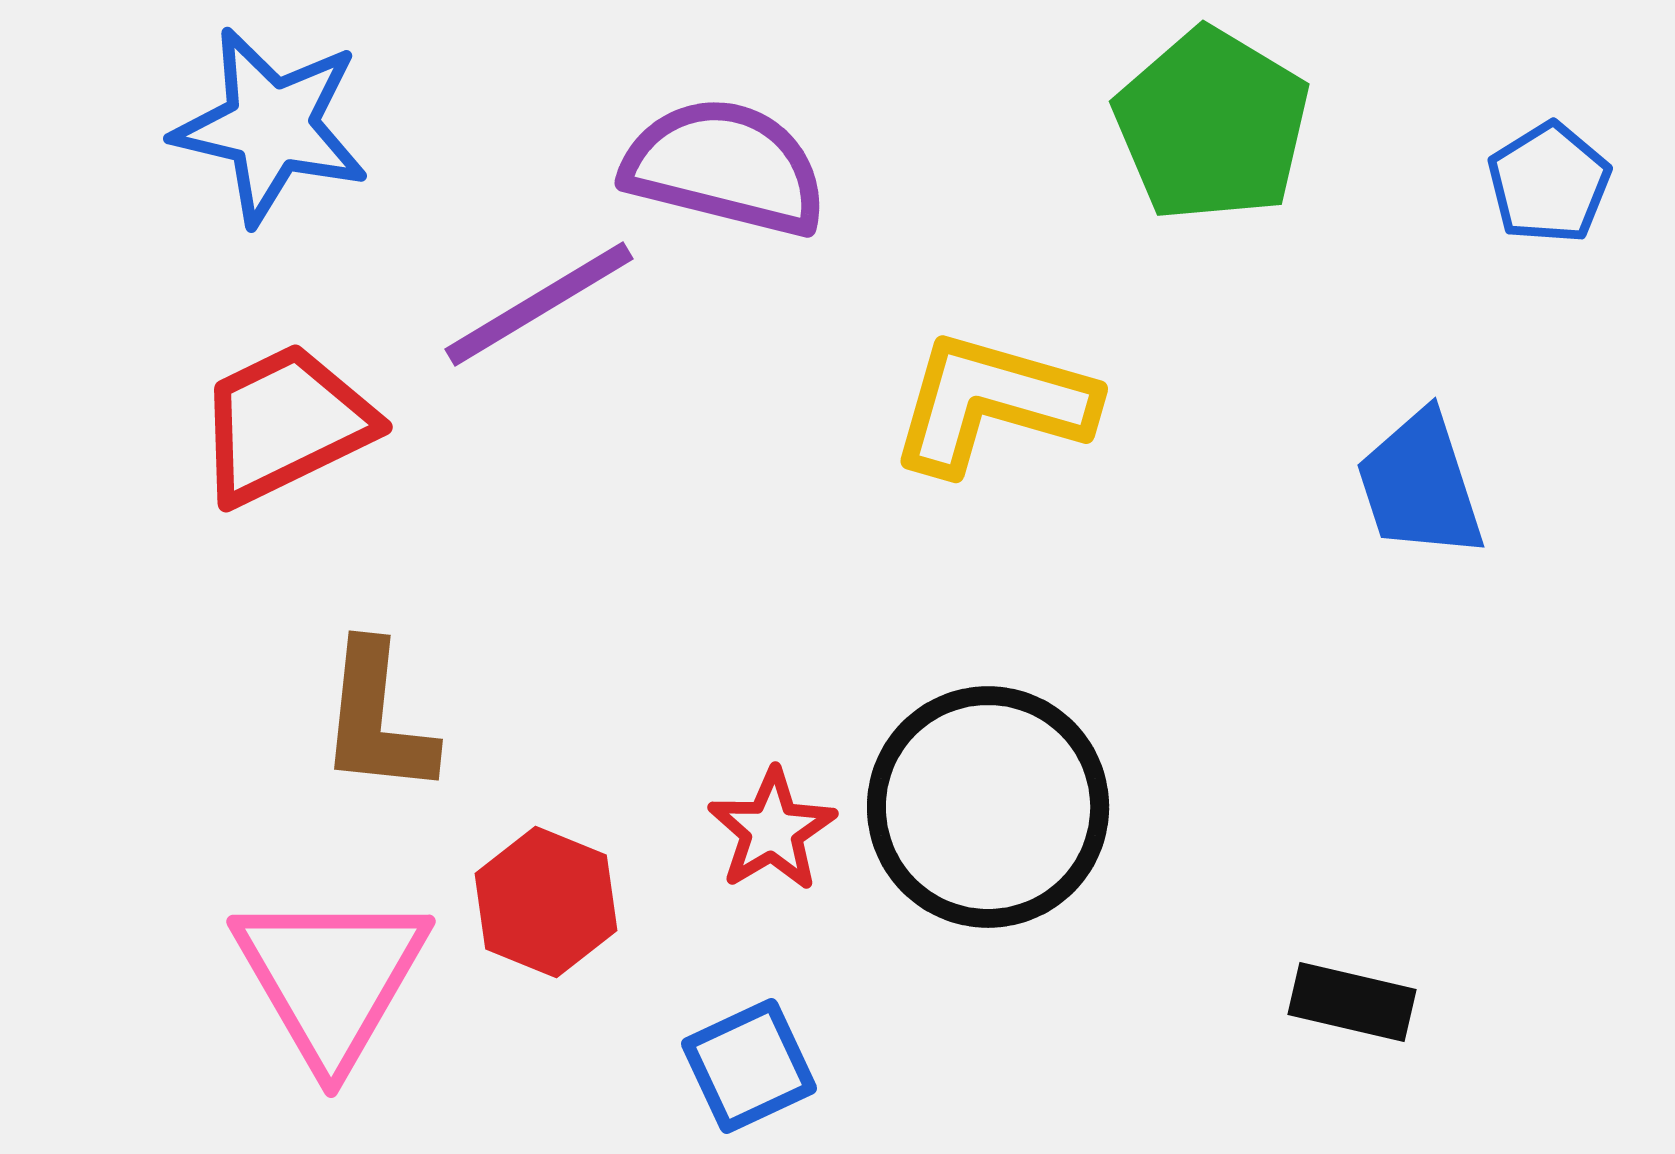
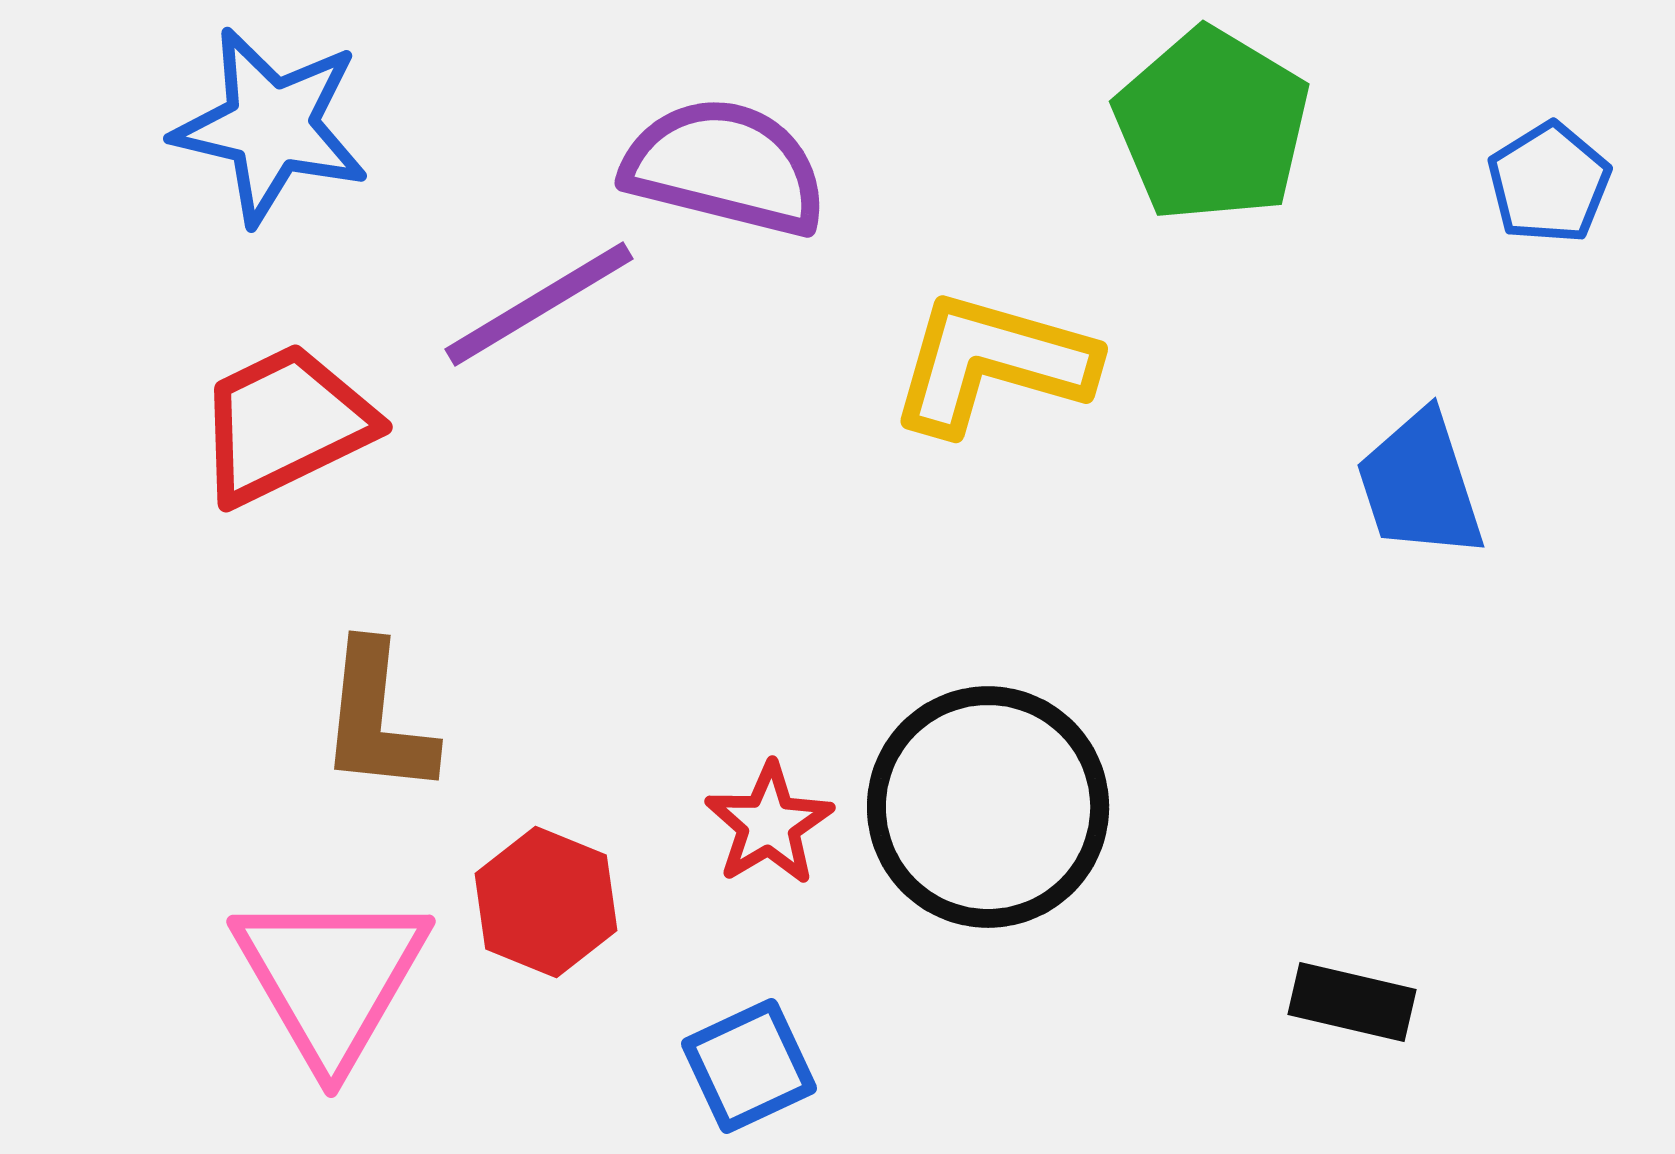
yellow L-shape: moved 40 px up
red star: moved 3 px left, 6 px up
